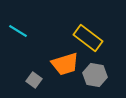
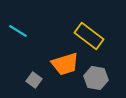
yellow rectangle: moved 1 px right, 2 px up
gray hexagon: moved 1 px right, 3 px down
